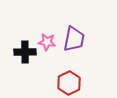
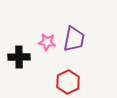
black cross: moved 6 px left, 5 px down
red hexagon: moved 1 px left, 1 px up
